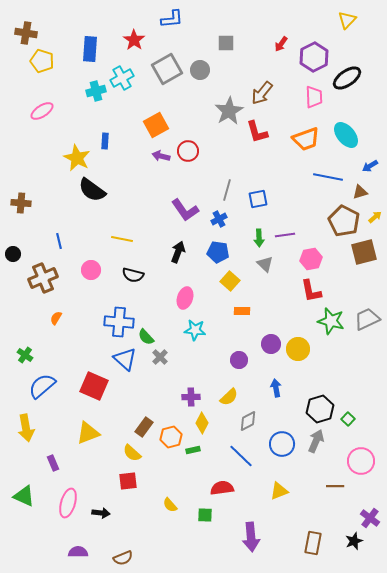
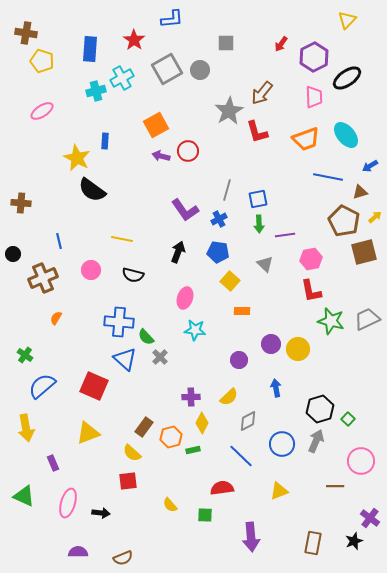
green arrow at (259, 238): moved 14 px up
